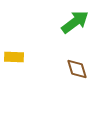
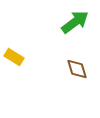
yellow rectangle: rotated 30 degrees clockwise
